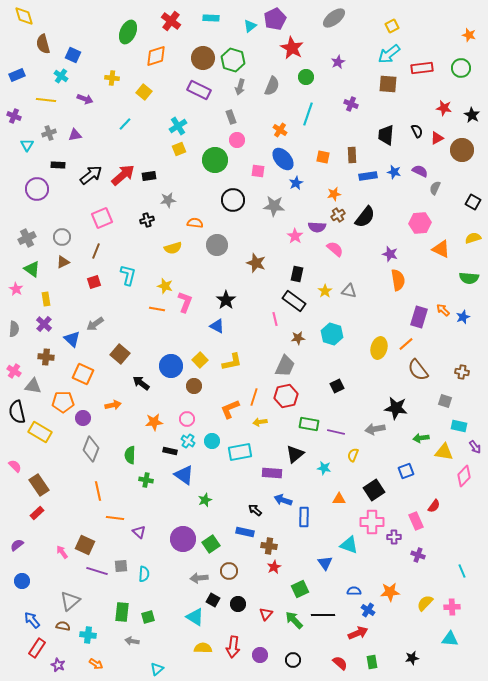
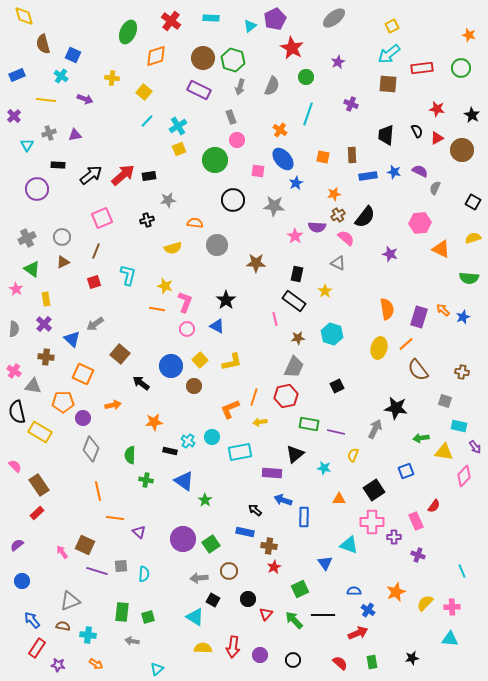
red star at (444, 108): moved 7 px left, 1 px down
purple cross at (14, 116): rotated 24 degrees clockwise
cyan line at (125, 124): moved 22 px right, 3 px up
pink semicircle at (335, 249): moved 11 px right, 11 px up
brown star at (256, 263): rotated 18 degrees counterclockwise
orange semicircle at (398, 280): moved 11 px left, 29 px down
gray triangle at (349, 291): moved 11 px left, 28 px up; rotated 14 degrees clockwise
gray trapezoid at (285, 366): moved 9 px right, 1 px down
pink circle at (187, 419): moved 90 px up
gray arrow at (375, 429): rotated 126 degrees clockwise
cyan circle at (212, 441): moved 4 px up
blue triangle at (184, 475): moved 6 px down
green star at (205, 500): rotated 16 degrees counterclockwise
orange star at (390, 592): moved 6 px right; rotated 18 degrees counterclockwise
gray triangle at (70, 601): rotated 20 degrees clockwise
black circle at (238, 604): moved 10 px right, 5 px up
purple star at (58, 665): rotated 16 degrees counterclockwise
